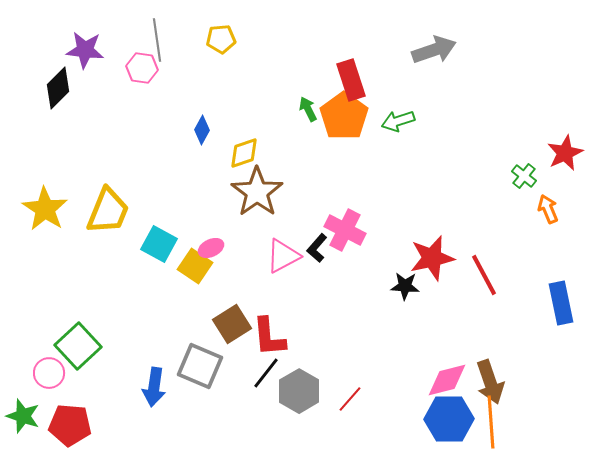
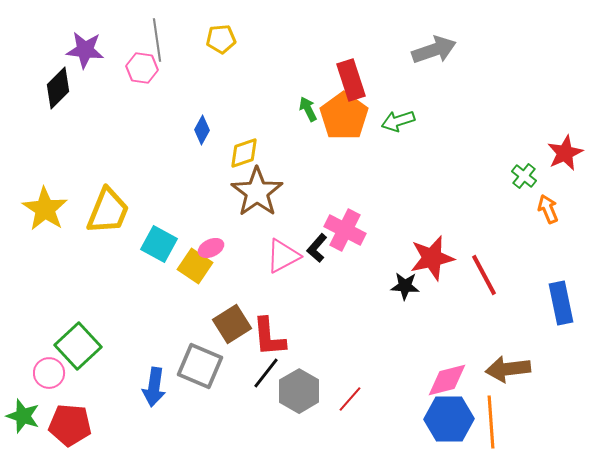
brown arrow at (490, 382): moved 18 px right, 13 px up; rotated 102 degrees clockwise
